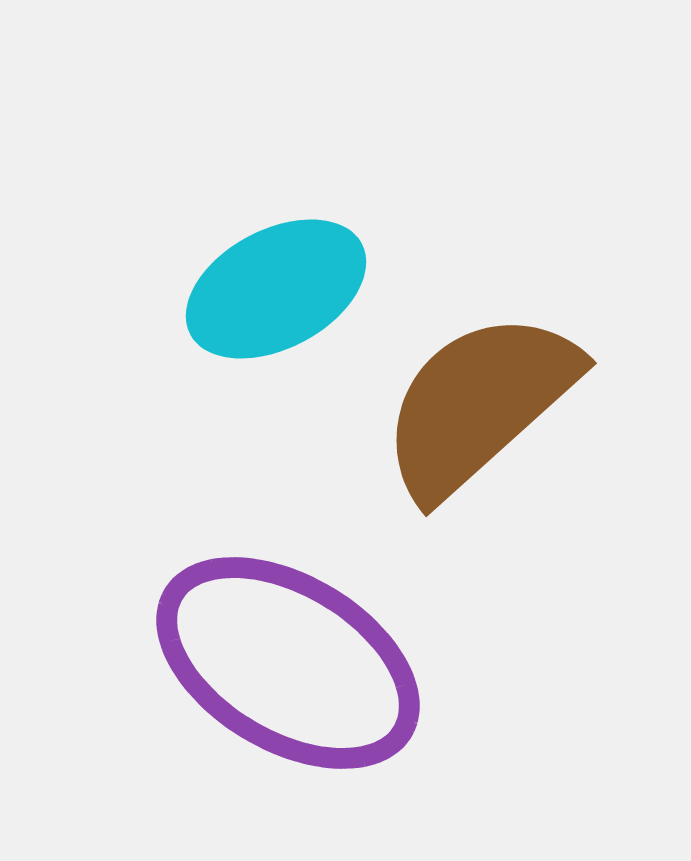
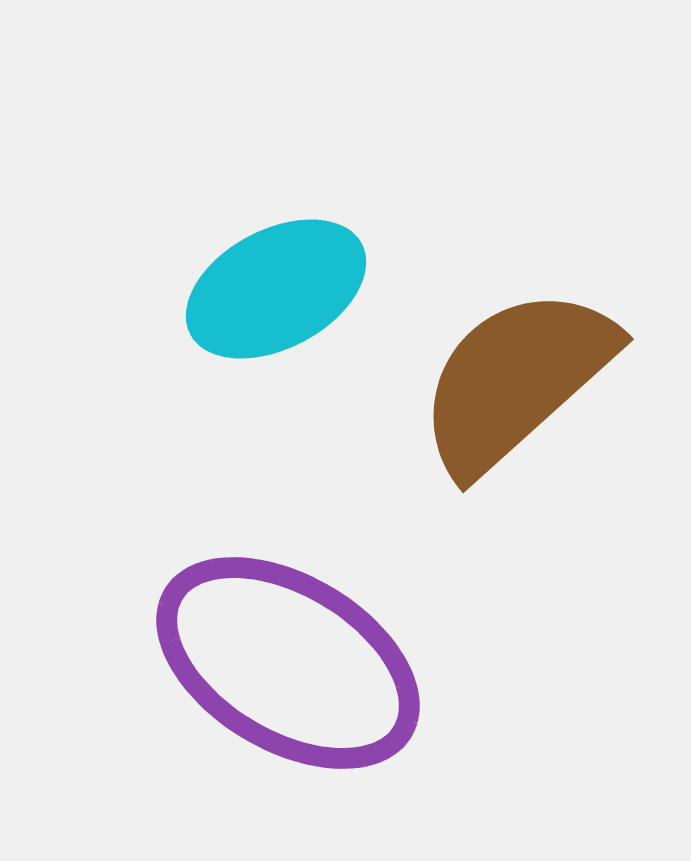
brown semicircle: moved 37 px right, 24 px up
